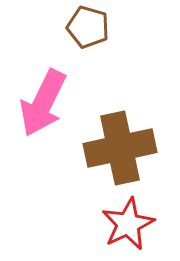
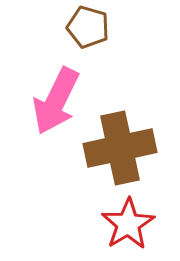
pink arrow: moved 13 px right, 2 px up
red star: rotated 6 degrees counterclockwise
